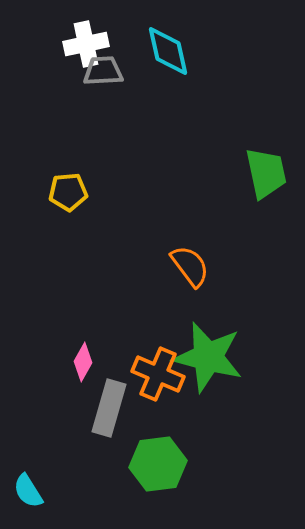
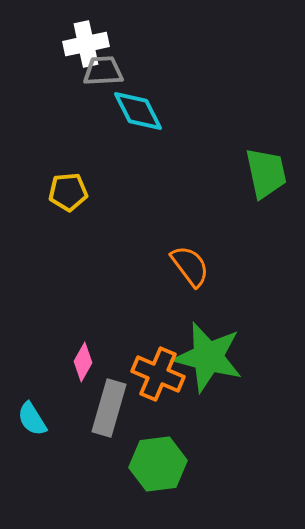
cyan diamond: moved 30 px left, 60 px down; rotated 14 degrees counterclockwise
cyan semicircle: moved 4 px right, 72 px up
